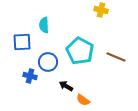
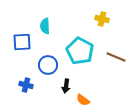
yellow cross: moved 1 px right, 9 px down
cyan semicircle: moved 1 px right, 1 px down
blue circle: moved 3 px down
blue cross: moved 4 px left, 9 px down
black arrow: rotated 112 degrees counterclockwise
